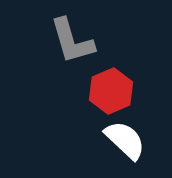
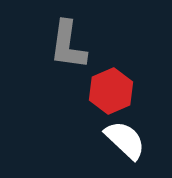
gray L-shape: moved 4 px left, 4 px down; rotated 24 degrees clockwise
